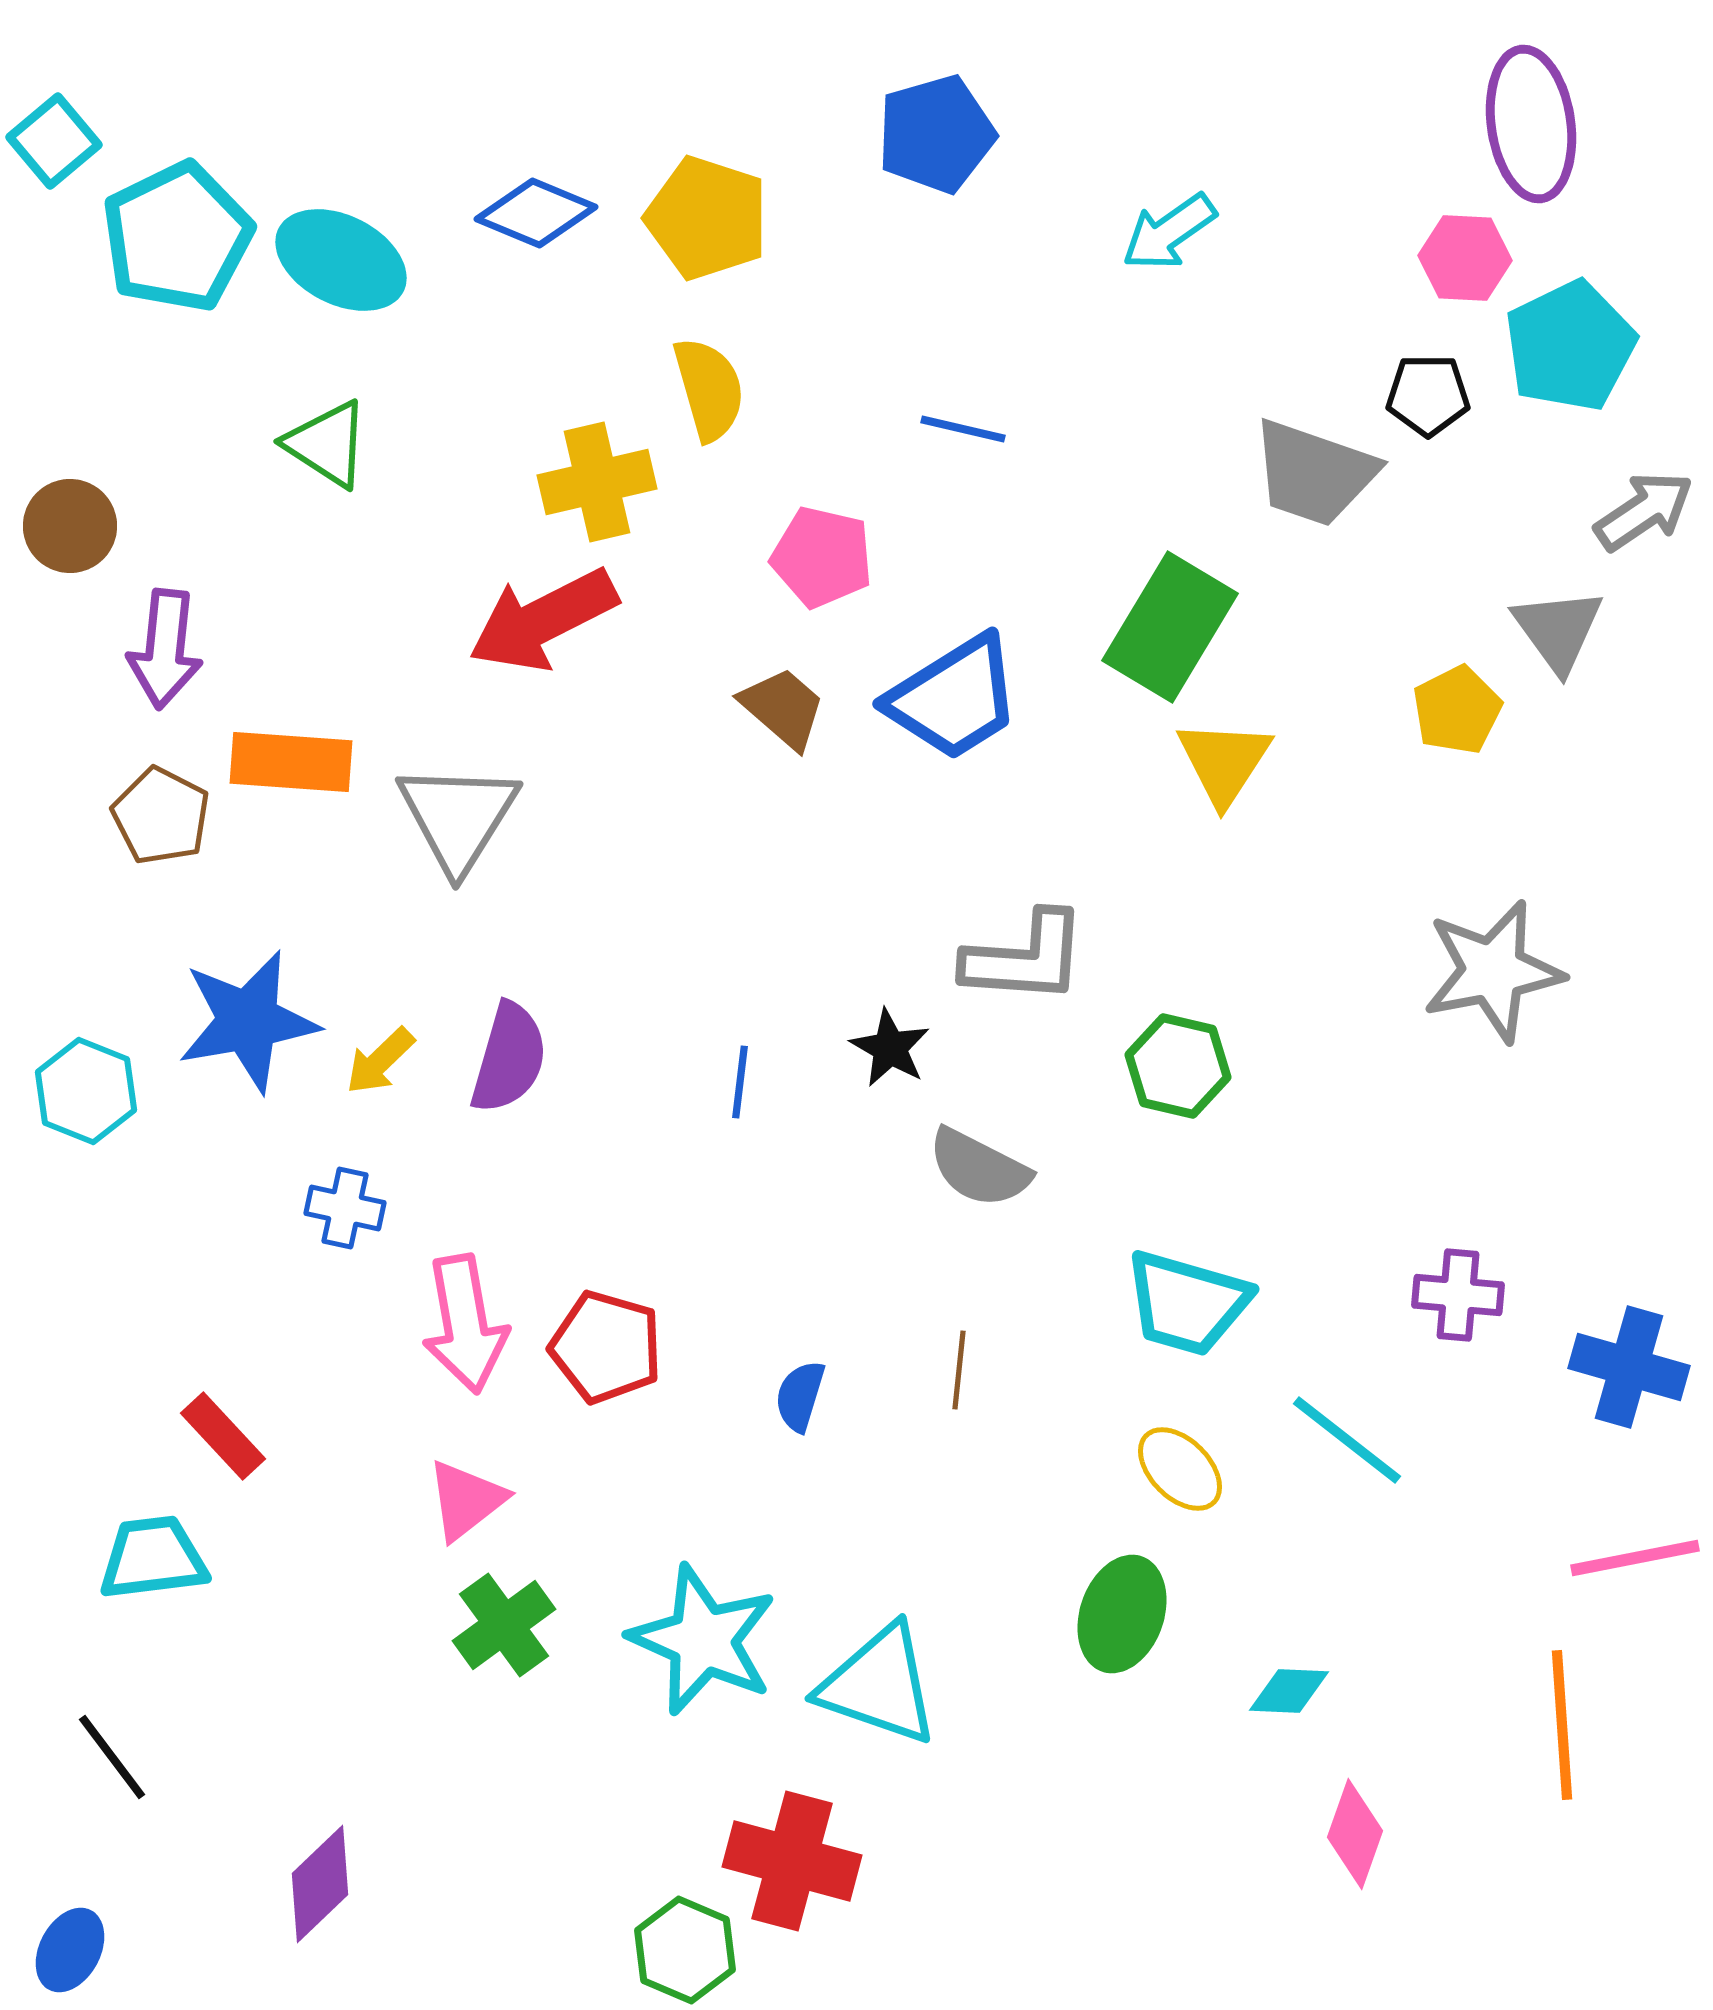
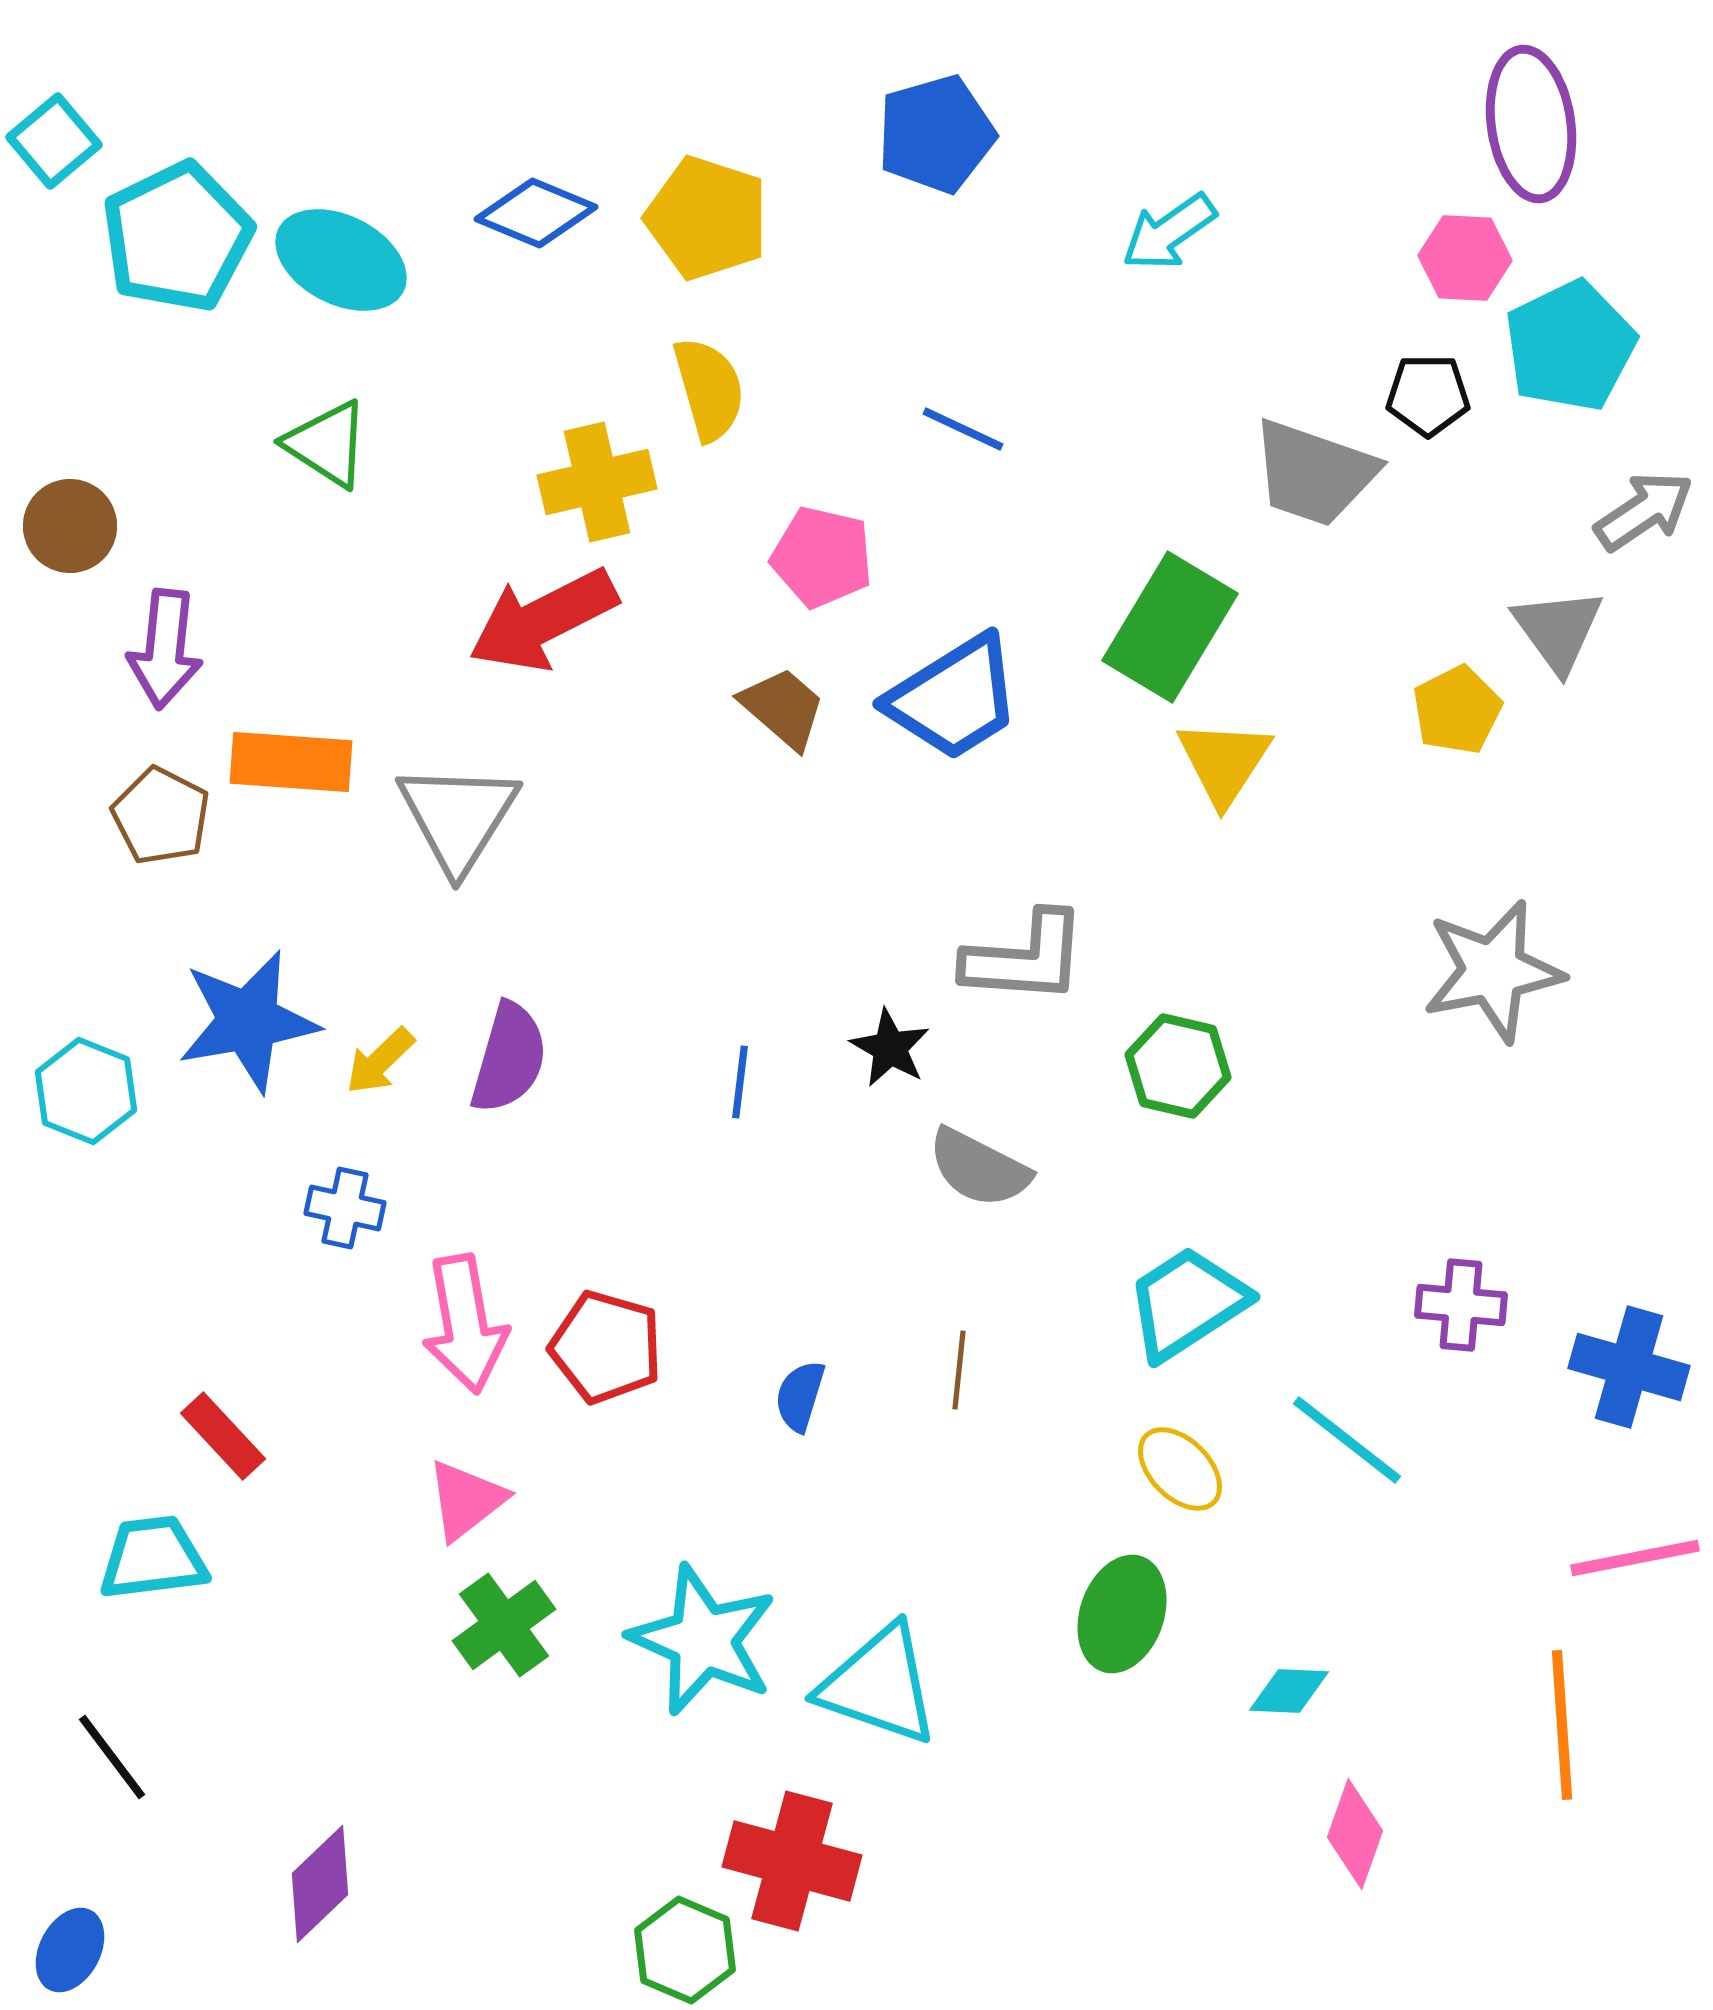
blue line at (963, 429): rotated 12 degrees clockwise
purple cross at (1458, 1295): moved 3 px right, 10 px down
cyan trapezoid at (1187, 1303): rotated 131 degrees clockwise
